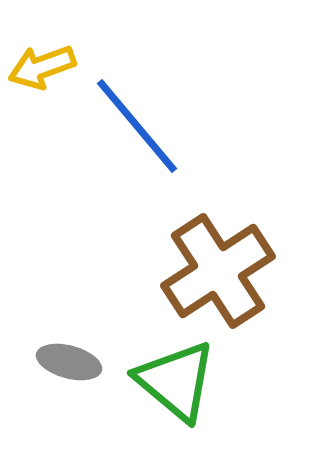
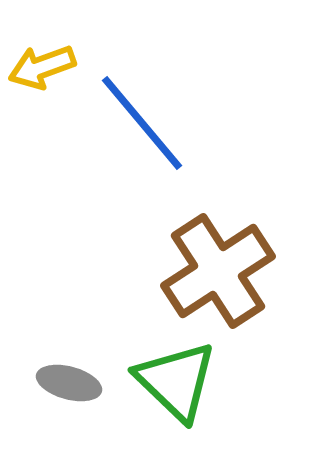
blue line: moved 5 px right, 3 px up
gray ellipse: moved 21 px down
green triangle: rotated 4 degrees clockwise
